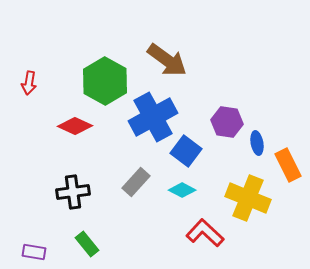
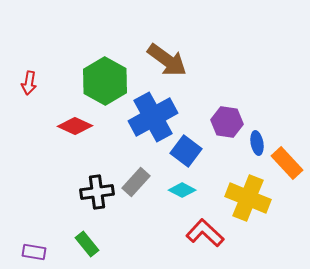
orange rectangle: moved 1 px left, 2 px up; rotated 16 degrees counterclockwise
black cross: moved 24 px right
